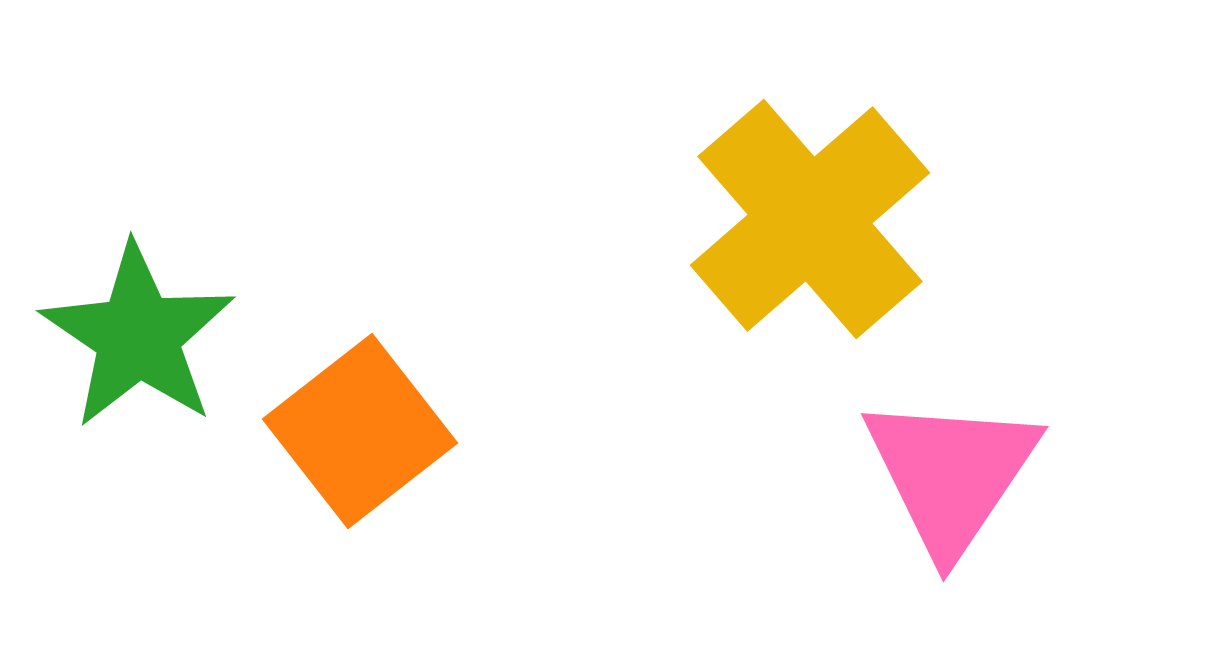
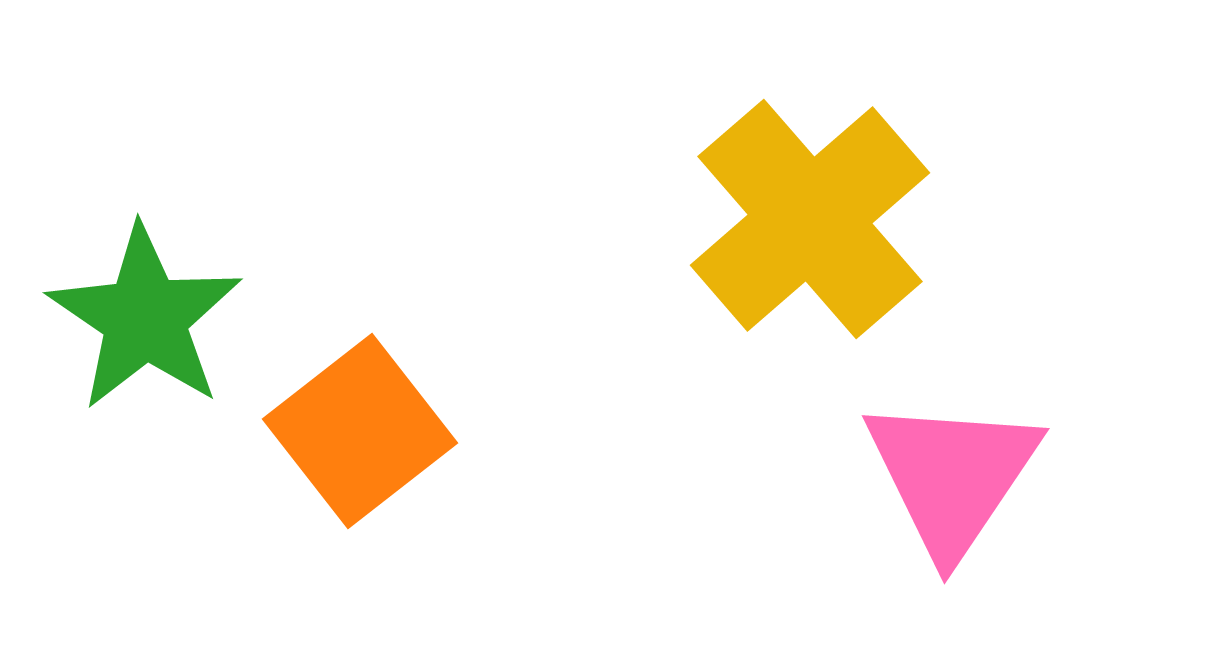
green star: moved 7 px right, 18 px up
pink triangle: moved 1 px right, 2 px down
